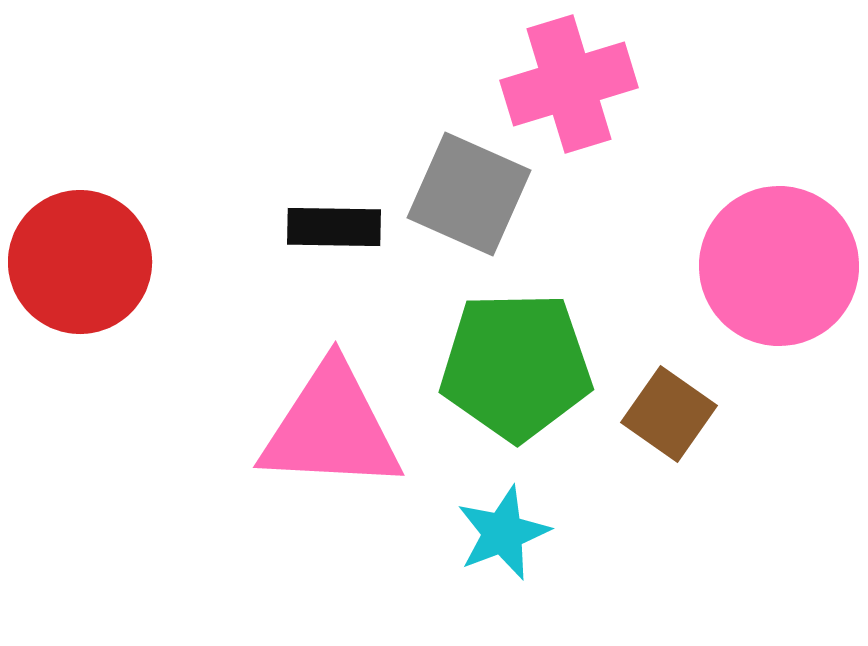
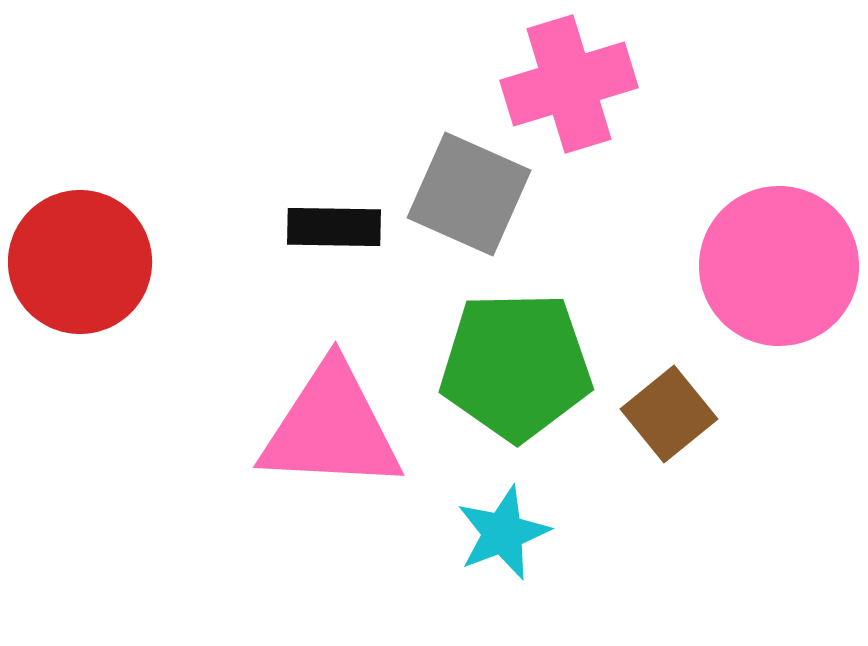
brown square: rotated 16 degrees clockwise
